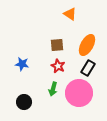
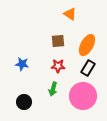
brown square: moved 1 px right, 4 px up
red star: rotated 24 degrees counterclockwise
pink circle: moved 4 px right, 3 px down
